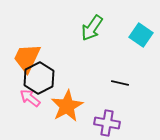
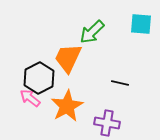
green arrow: moved 4 px down; rotated 12 degrees clockwise
cyan square: moved 11 px up; rotated 30 degrees counterclockwise
orange trapezoid: moved 41 px right
